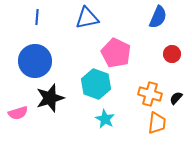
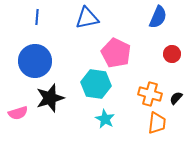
cyan hexagon: rotated 12 degrees counterclockwise
